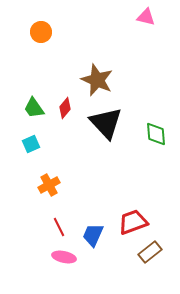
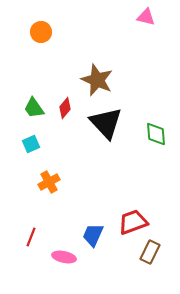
orange cross: moved 3 px up
red line: moved 28 px left, 10 px down; rotated 48 degrees clockwise
brown rectangle: rotated 25 degrees counterclockwise
